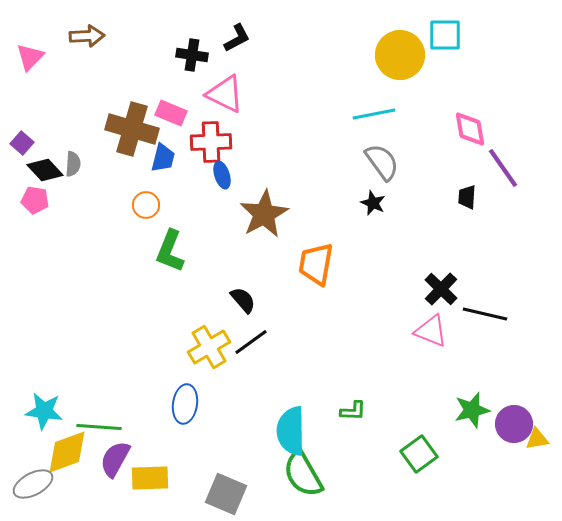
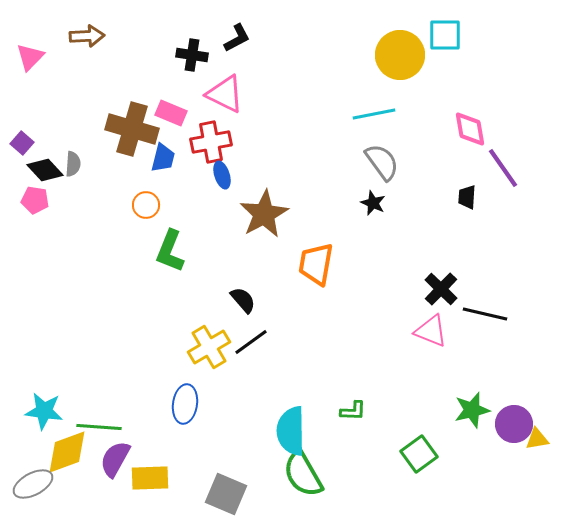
red cross at (211, 142): rotated 9 degrees counterclockwise
